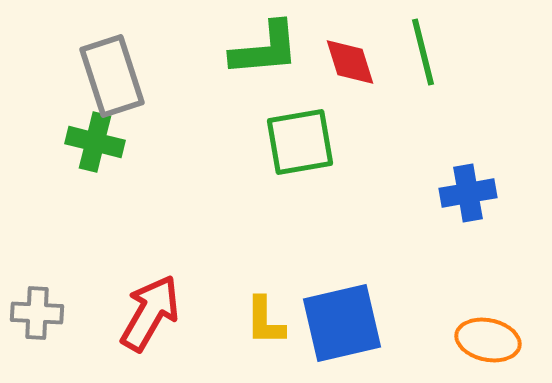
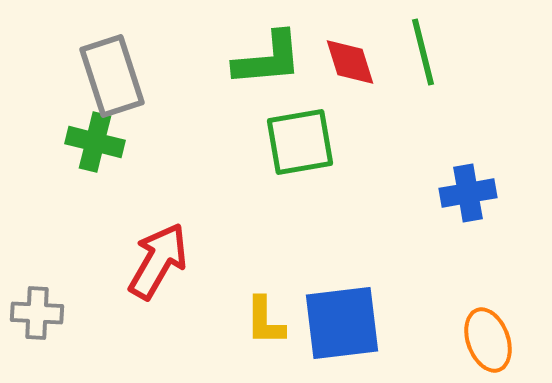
green L-shape: moved 3 px right, 10 px down
red arrow: moved 8 px right, 52 px up
blue square: rotated 6 degrees clockwise
orange ellipse: rotated 58 degrees clockwise
